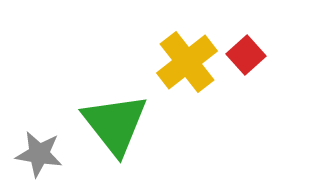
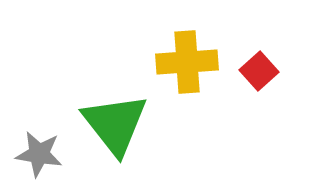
red square: moved 13 px right, 16 px down
yellow cross: rotated 34 degrees clockwise
